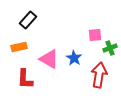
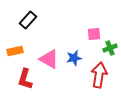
pink square: moved 1 px left, 1 px up
orange rectangle: moved 4 px left, 4 px down
blue star: rotated 28 degrees clockwise
red L-shape: rotated 15 degrees clockwise
